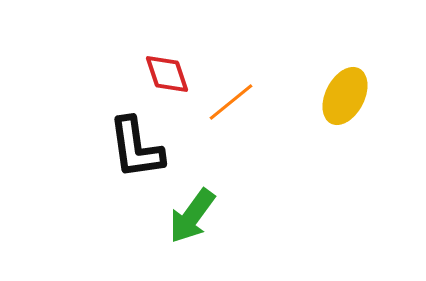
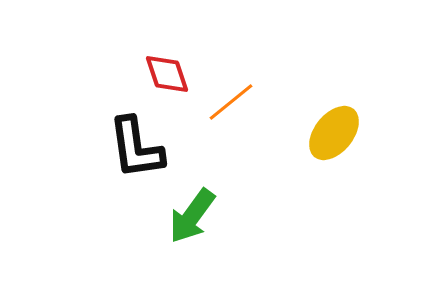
yellow ellipse: moved 11 px left, 37 px down; rotated 12 degrees clockwise
